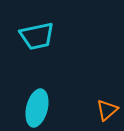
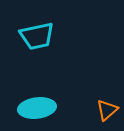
cyan ellipse: rotated 69 degrees clockwise
